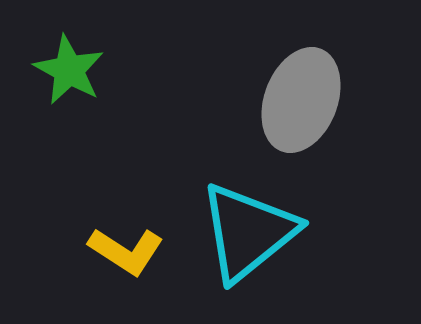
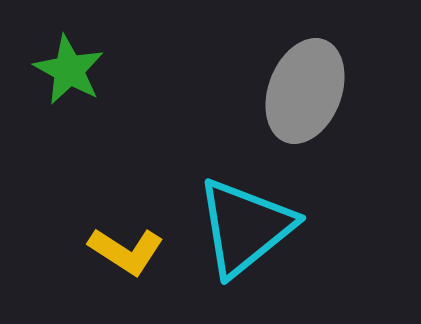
gray ellipse: moved 4 px right, 9 px up
cyan triangle: moved 3 px left, 5 px up
